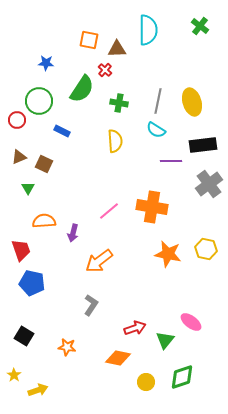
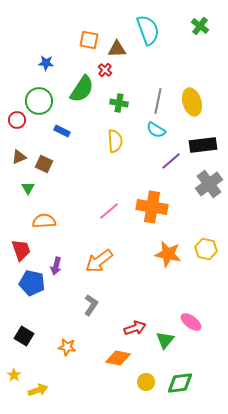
cyan semicircle at (148, 30): rotated 20 degrees counterclockwise
purple line at (171, 161): rotated 40 degrees counterclockwise
purple arrow at (73, 233): moved 17 px left, 33 px down
green diamond at (182, 377): moved 2 px left, 6 px down; rotated 12 degrees clockwise
